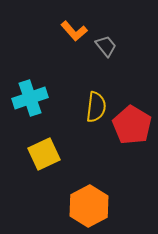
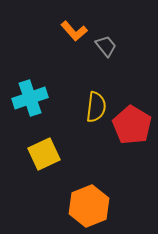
orange hexagon: rotated 6 degrees clockwise
